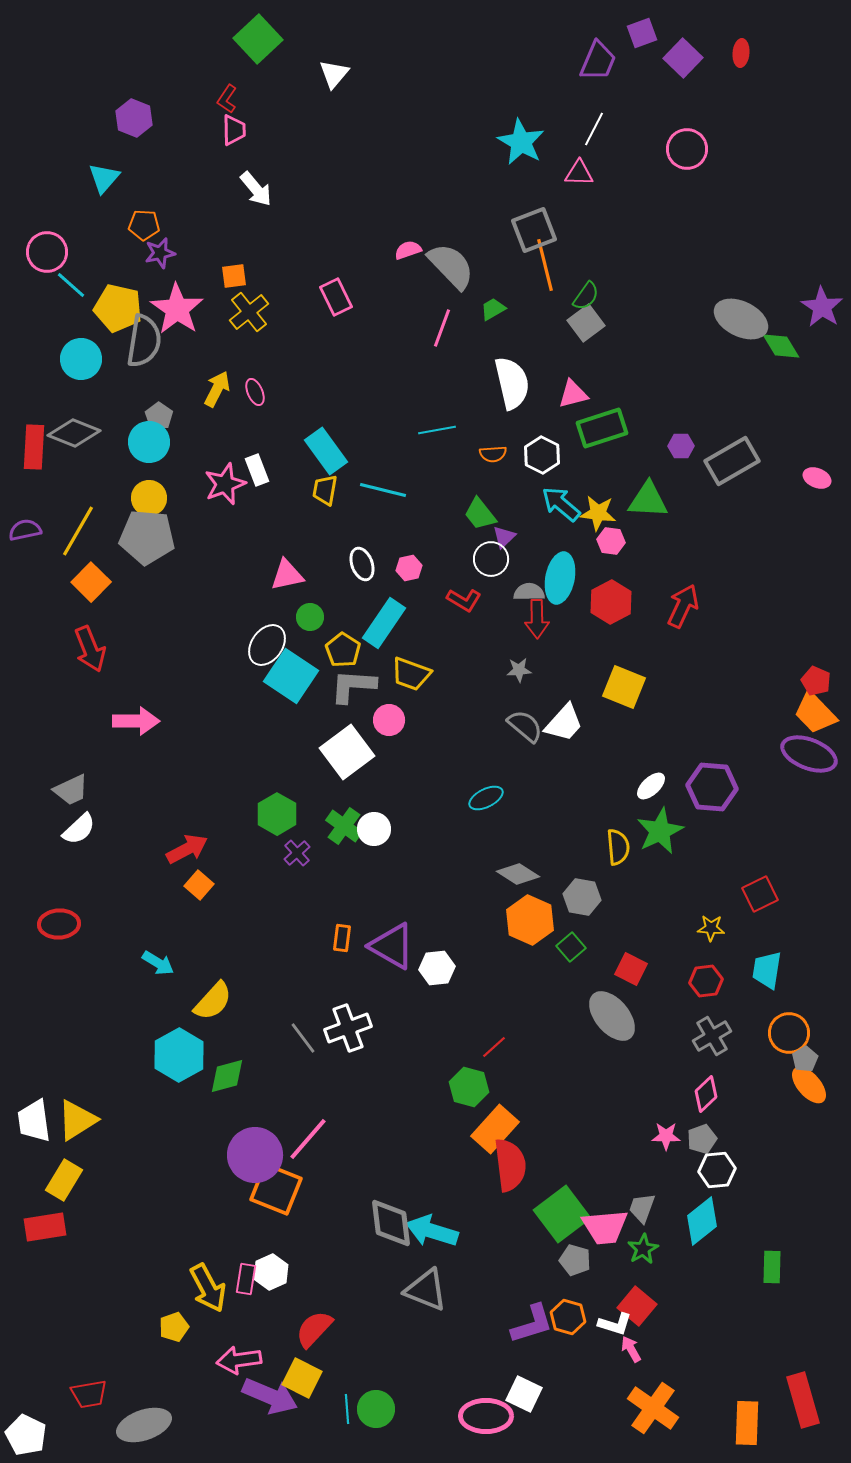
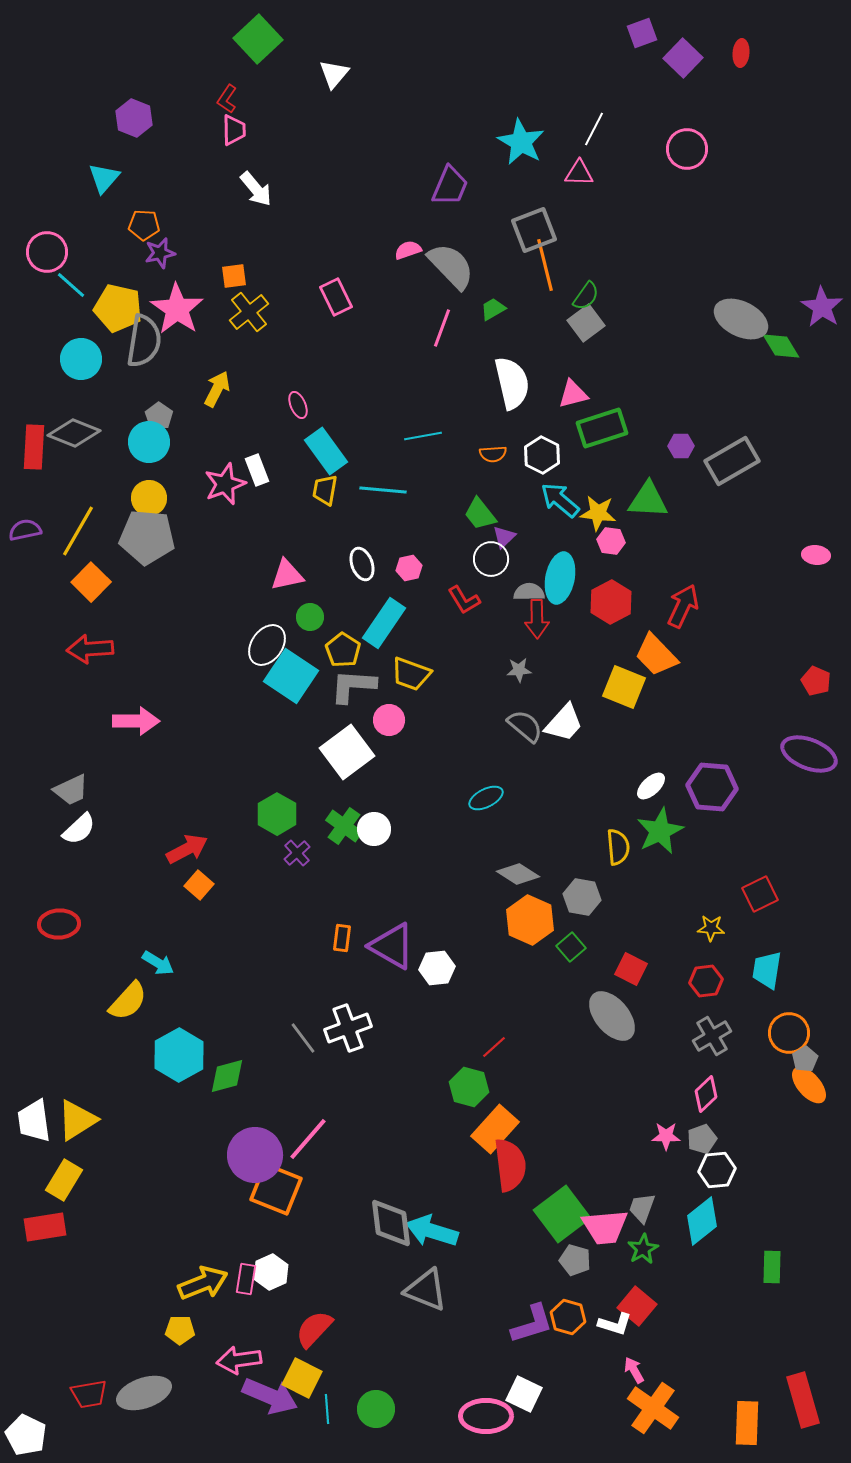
purple trapezoid at (598, 61): moved 148 px left, 125 px down
pink ellipse at (255, 392): moved 43 px right, 13 px down
cyan line at (437, 430): moved 14 px left, 6 px down
pink ellipse at (817, 478): moved 1 px left, 77 px down; rotated 16 degrees counterclockwise
cyan line at (383, 490): rotated 9 degrees counterclockwise
cyan arrow at (561, 504): moved 1 px left, 4 px up
red L-shape at (464, 600): rotated 28 degrees clockwise
red arrow at (90, 649): rotated 108 degrees clockwise
orange trapezoid at (815, 713): moved 159 px left, 58 px up
yellow semicircle at (213, 1001): moved 85 px left
yellow arrow at (208, 1288): moved 5 px left, 5 px up; rotated 84 degrees counterclockwise
yellow pentagon at (174, 1327): moved 6 px right, 3 px down; rotated 20 degrees clockwise
pink arrow at (631, 1349): moved 3 px right, 21 px down
cyan line at (347, 1409): moved 20 px left
gray ellipse at (144, 1425): moved 32 px up
